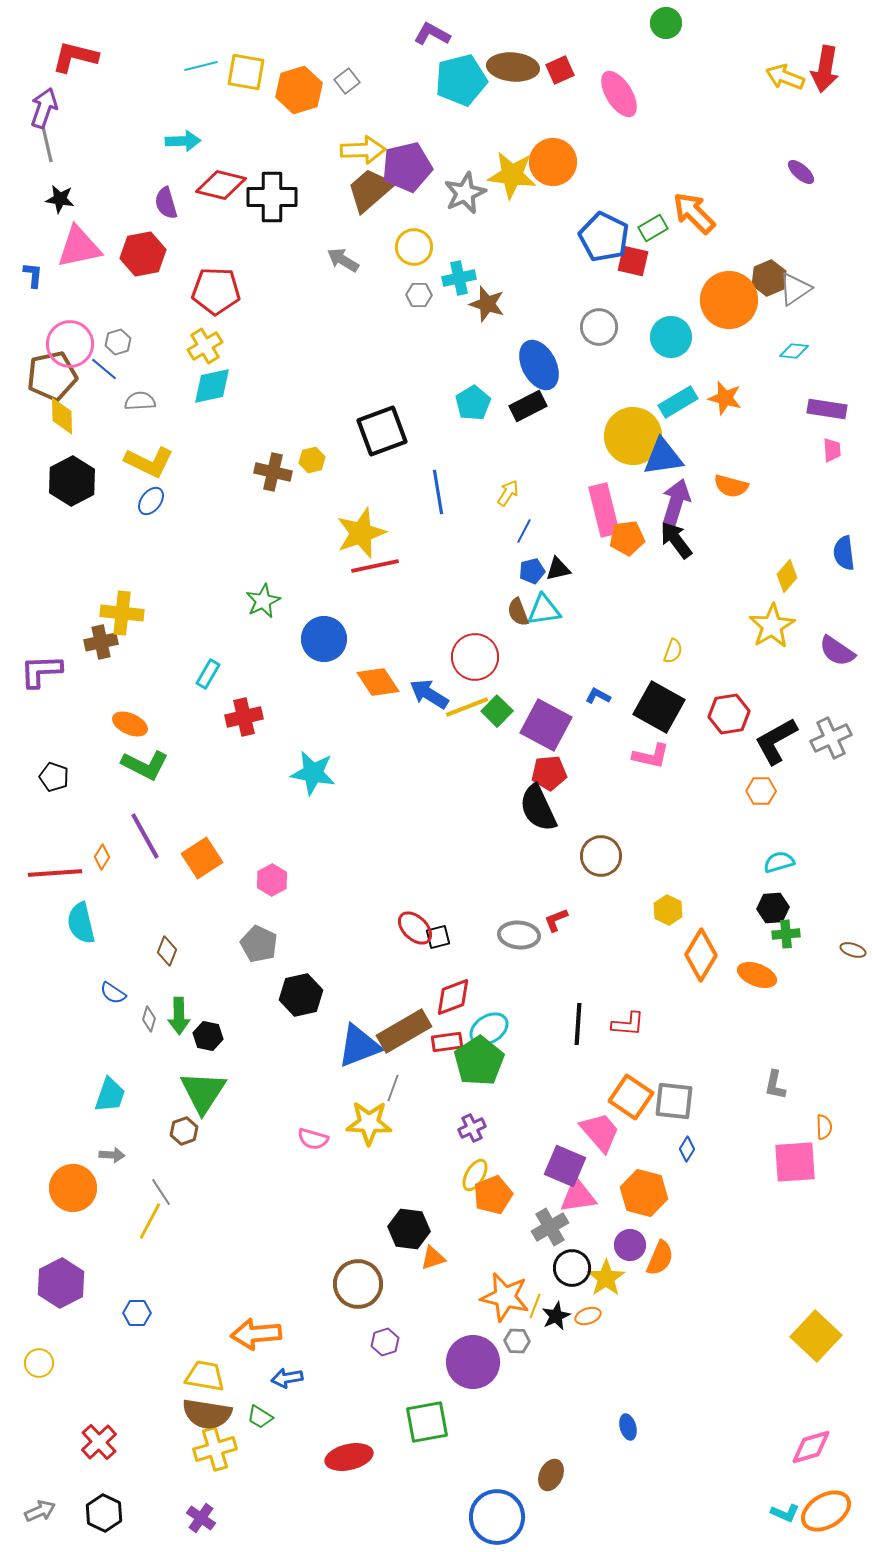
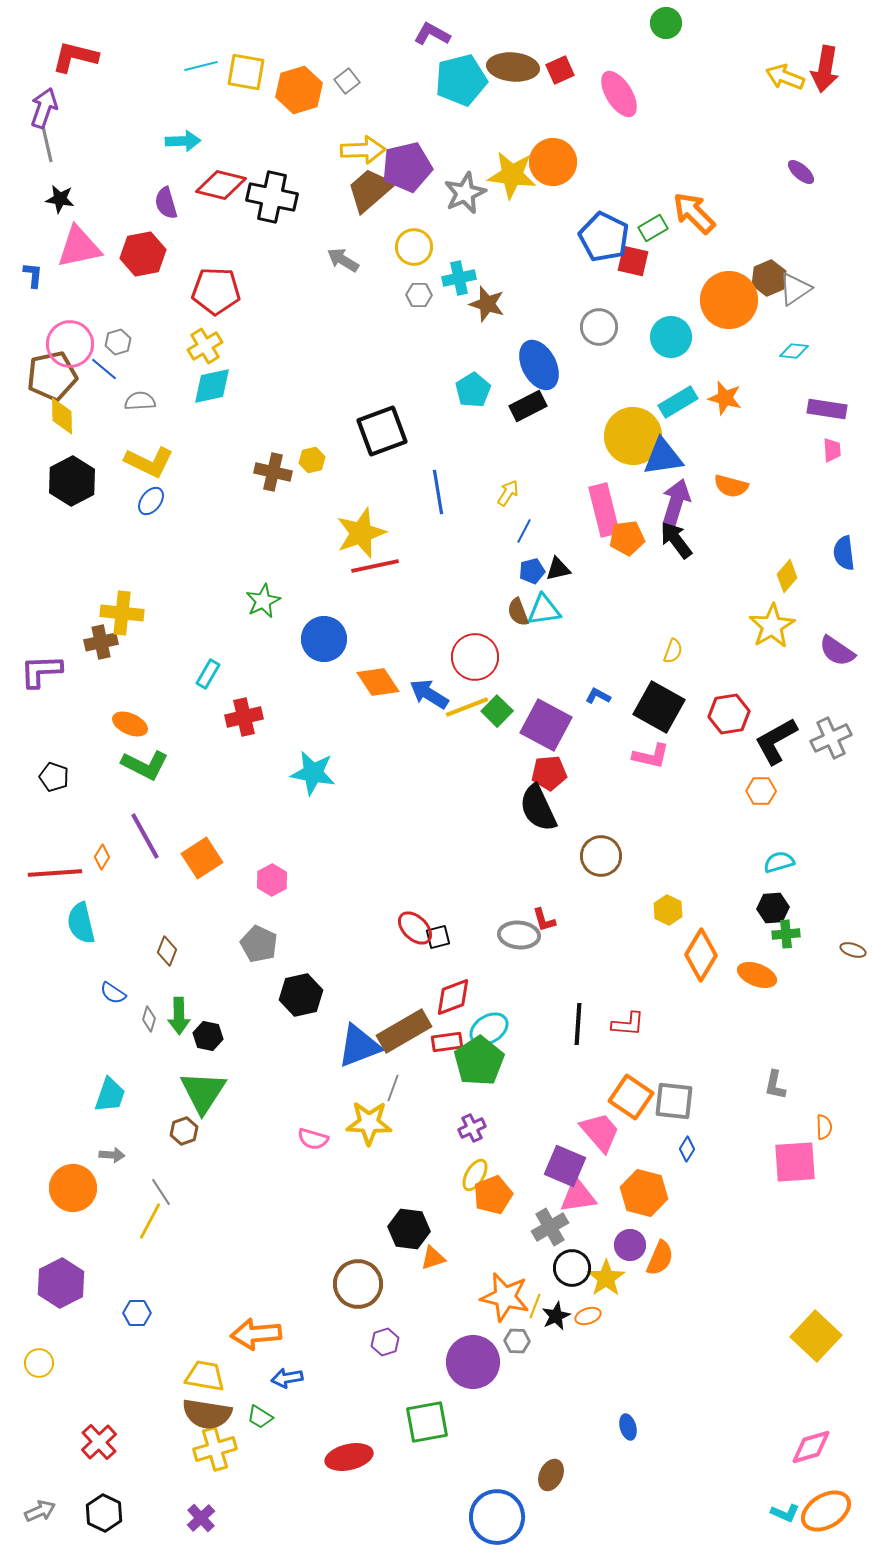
black cross at (272, 197): rotated 12 degrees clockwise
cyan pentagon at (473, 403): moved 13 px up
red L-shape at (556, 920): moved 12 px left; rotated 84 degrees counterclockwise
purple cross at (201, 1518): rotated 12 degrees clockwise
